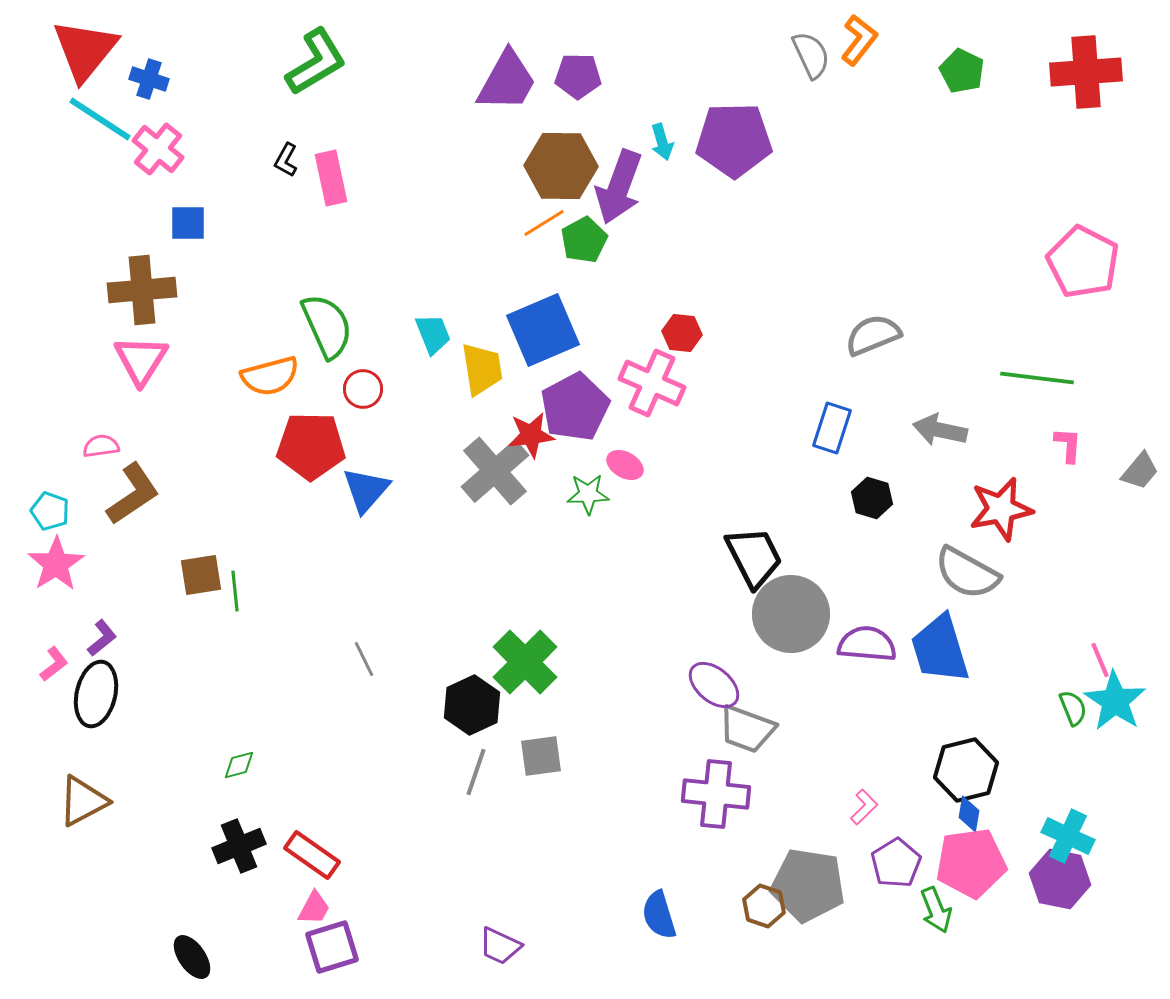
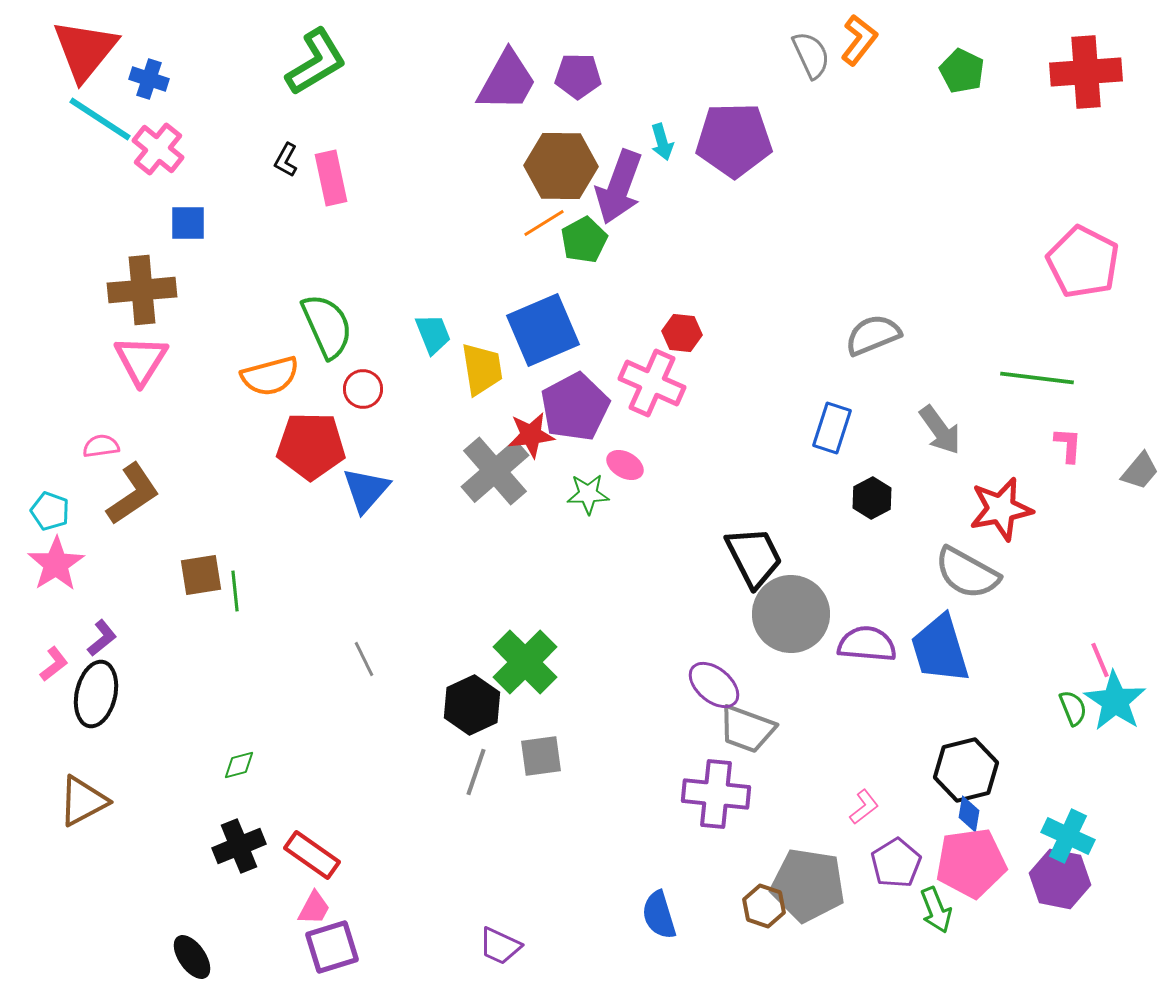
gray arrow at (940, 430): rotated 138 degrees counterclockwise
black hexagon at (872, 498): rotated 15 degrees clockwise
pink L-shape at (864, 807): rotated 6 degrees clockwise
